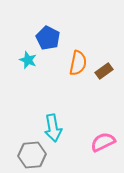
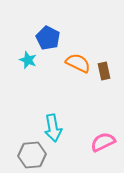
orange semicircle: rotated 75 degrees counterclockwise
brown rectangle: rotated 66 degrees counterclockwise
